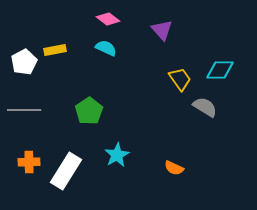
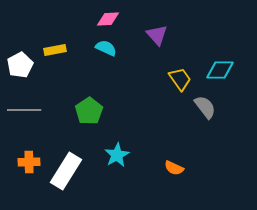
pink diamond: rotated 40 degrees counterclockwise
purple triangle: moved 5 px left, 5 px down
white pentagon: moved 4 px left, 3 px down
gray semicircle: rotated 20 degrees clockwise
